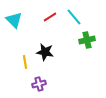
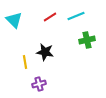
cyan line: moved 2 px right, 1 px up; rotated 72 degrees counterclockwise
